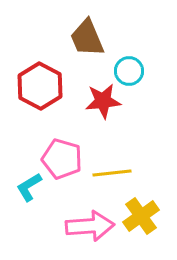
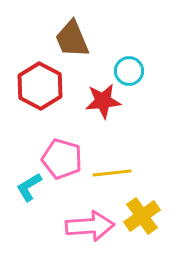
brown trapezoid: moved 15 px left, 1 px down
yellow cross: moved 1 px right
